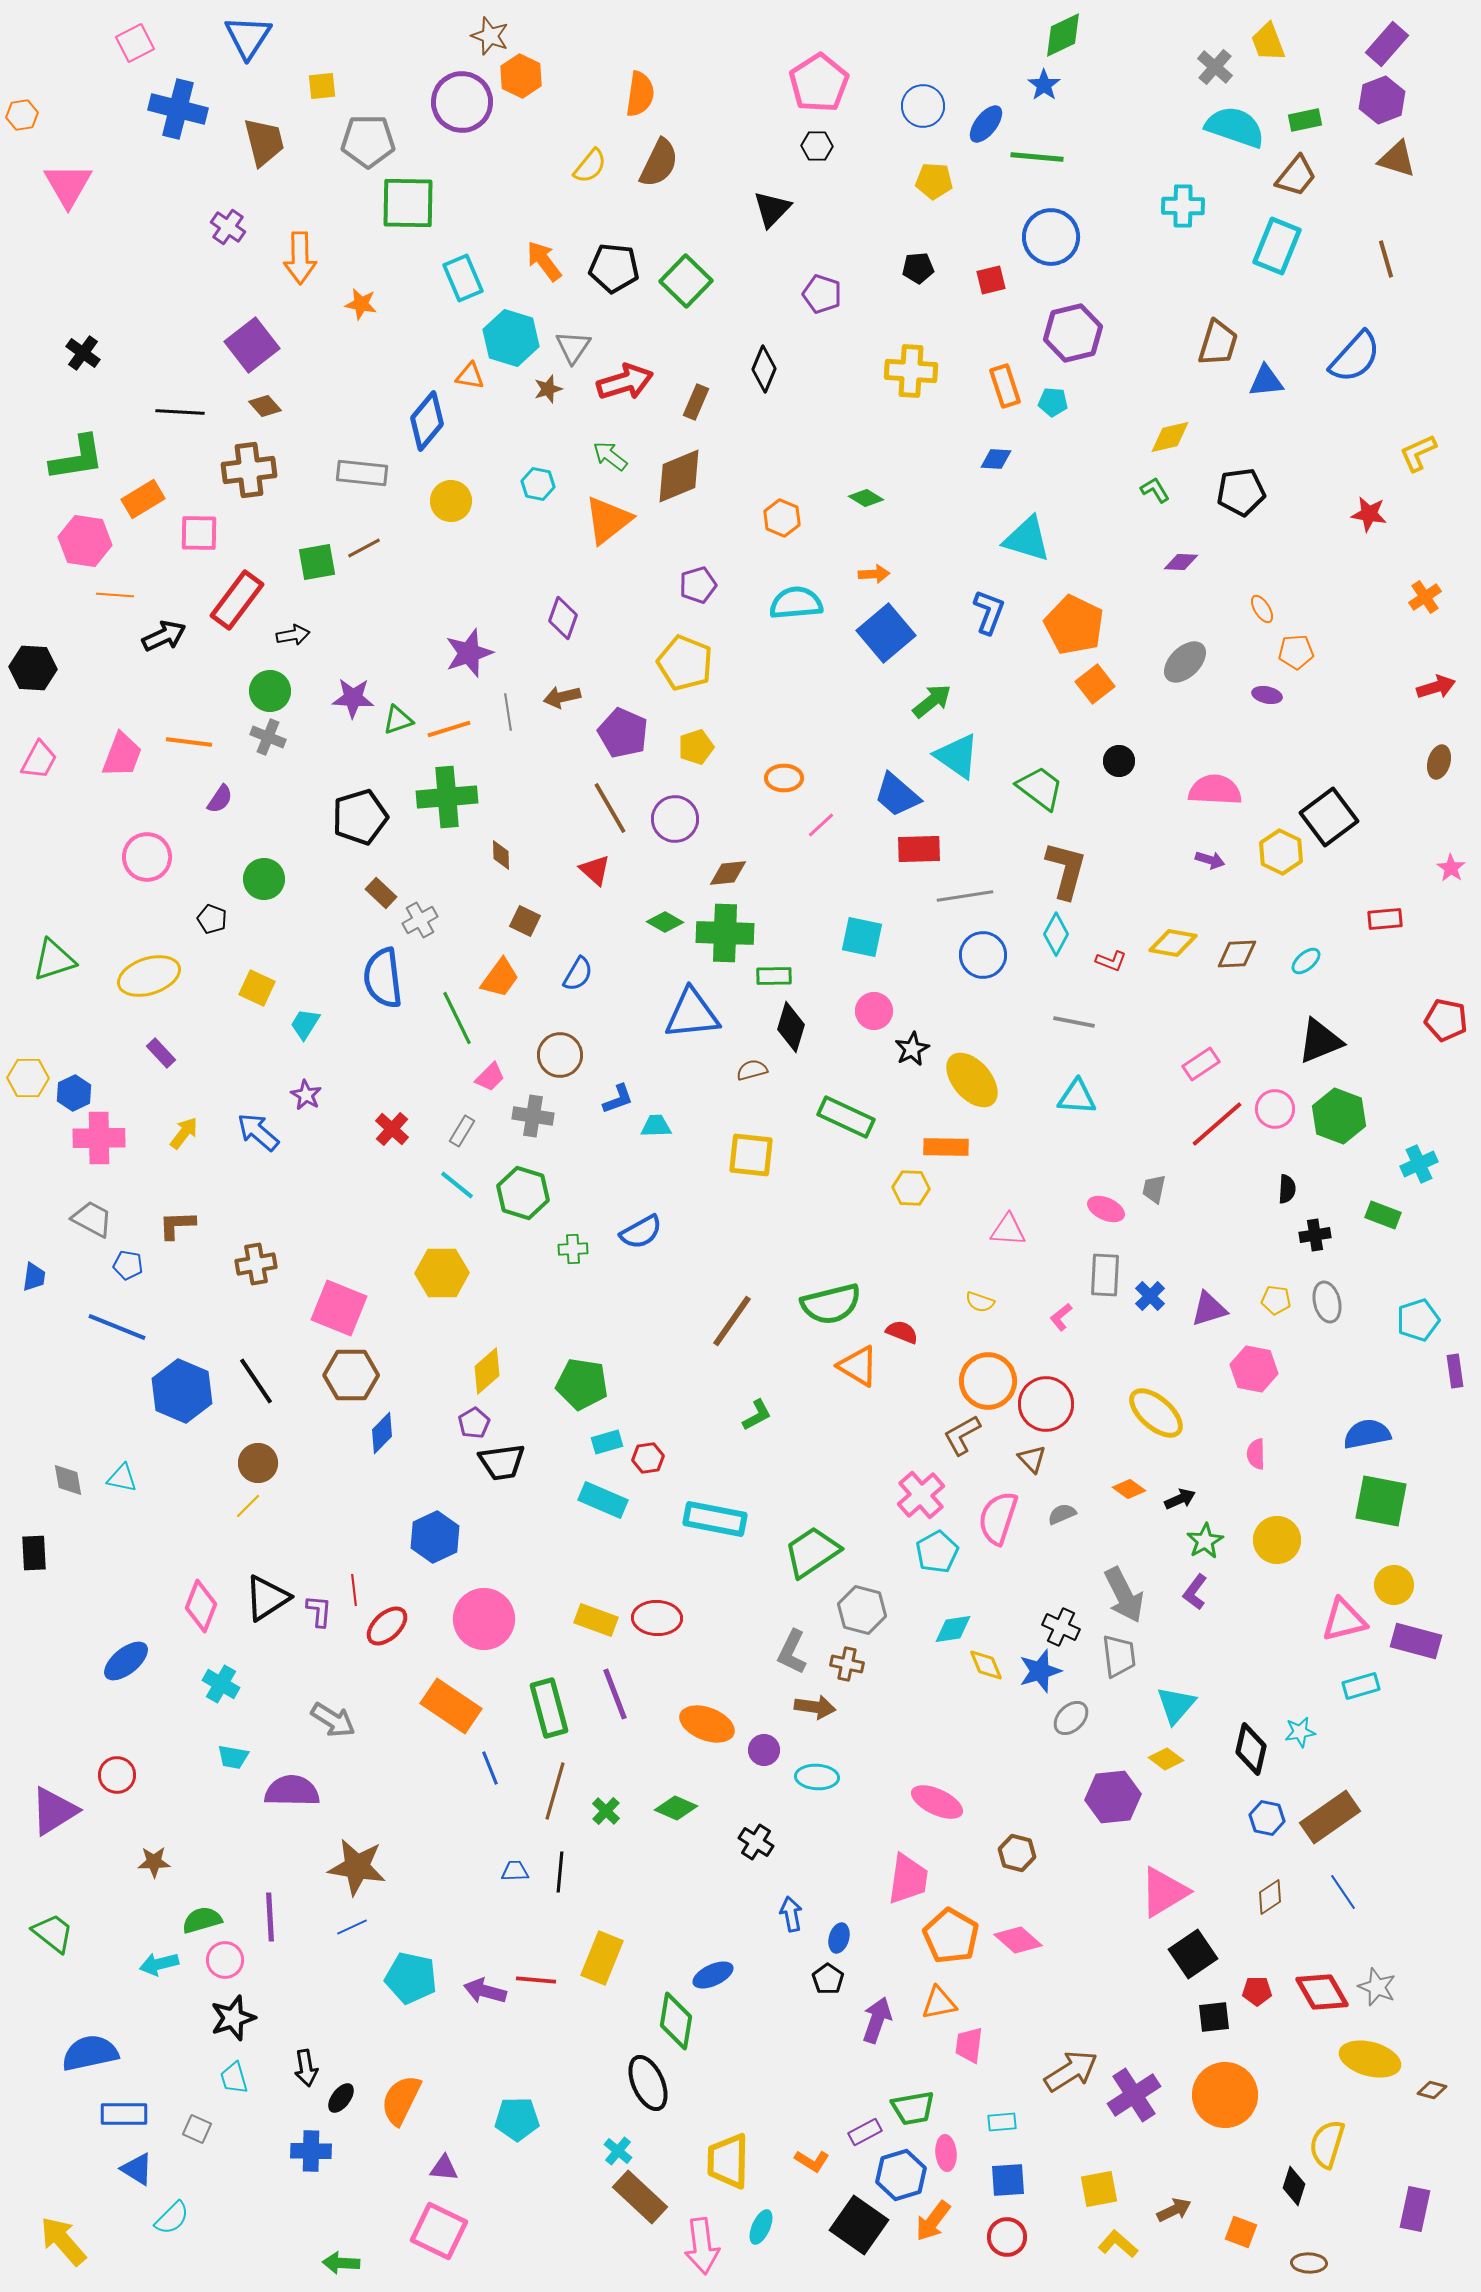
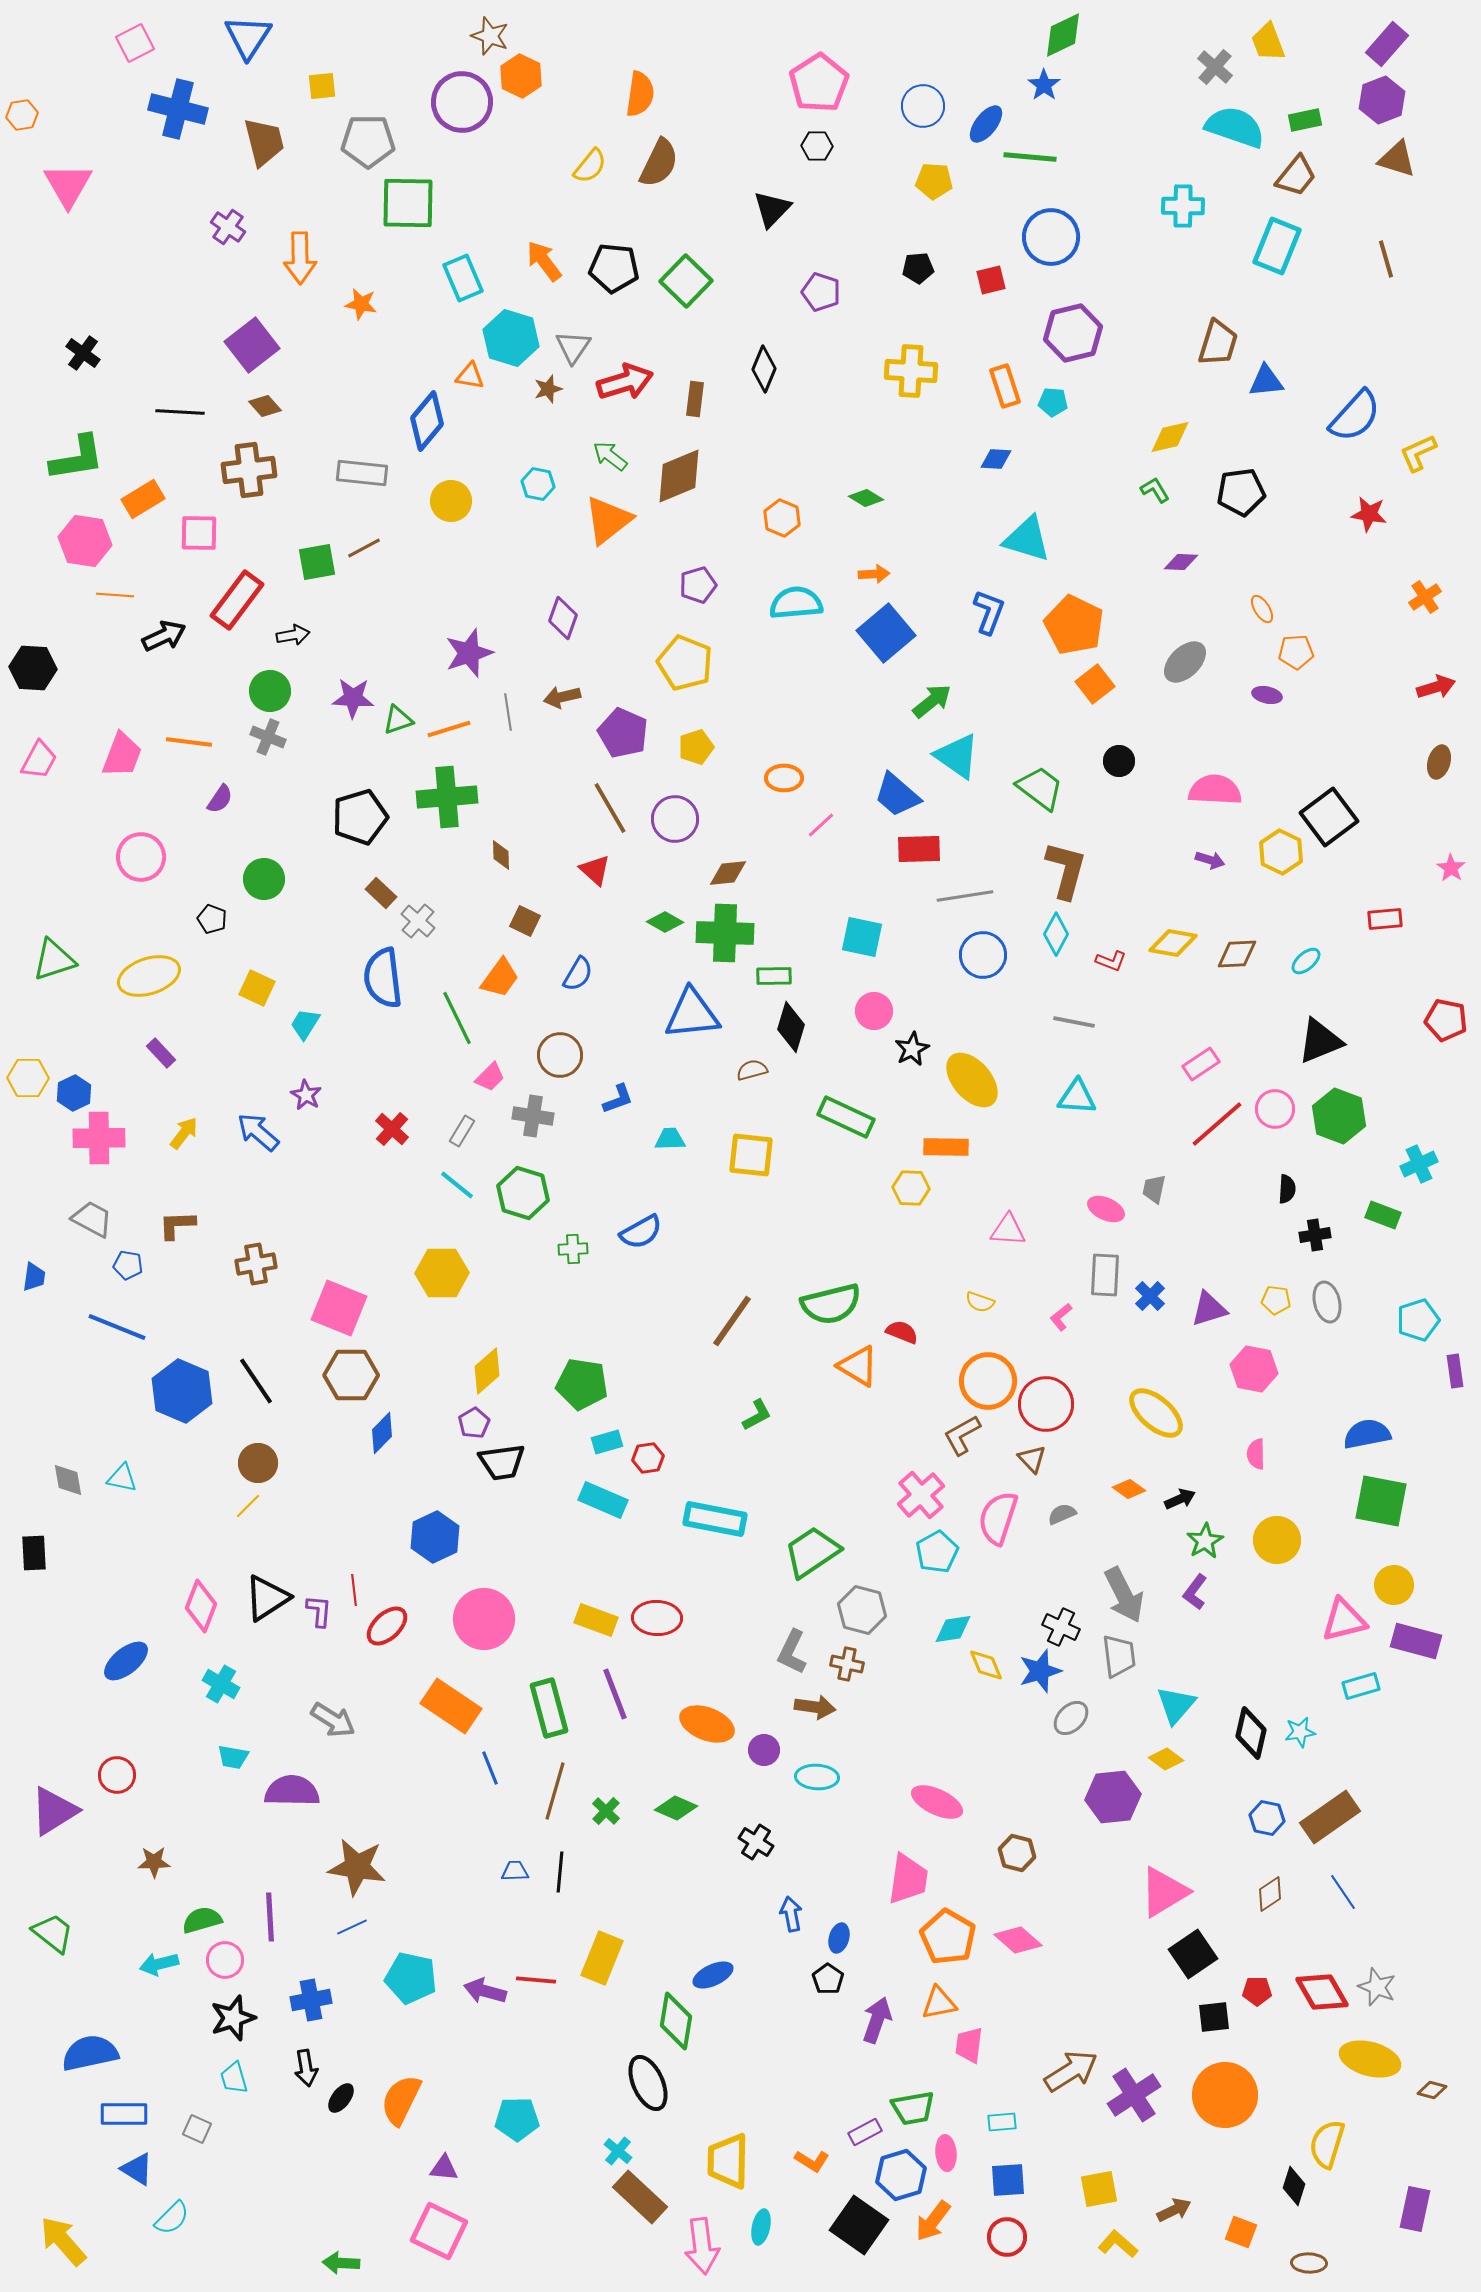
green line at (1037, 157): moved 7 px left
purple pentagon at (822, 294): moved 1 px left, 2 px up
blue semicircle at (1355, 357): moved 59 px down
brown rectangle at (696, 402): moved 1 px left, 3 px up; rotated 16 degrees counterclockwise
pink circle at (147, 857): moved 6 px left
gray cross at (420, 920): moved 2 px left, 1 px down; rotated 20 degrees counterclockwise
cyan trapezoid at (656, 1126): moved 14 px right, 13 px down
black diamond at (1251, 1749): moved 16 px up
brown diamond at (1270, 1897): moved 3 px up
orange pentagon at (951, 1936): moved 3 px left, 1 px down
blue cross at (311, 2151): moved 151 px up; rotated 12 degrees counterclockwise
cyan ellipse at (761, 2227): rotated 12 degrees counterclockwise
